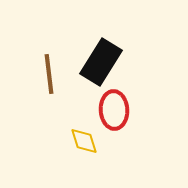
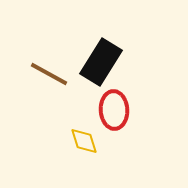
brown line: rotated 54 degrees counterclockwise
